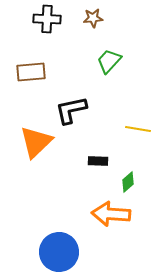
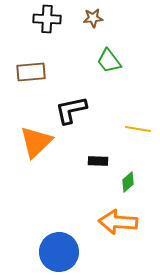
green trapezoid: rotated 80 degrees counterclockwise
orange arrow: moved 7 px right, 8 px down
